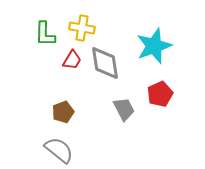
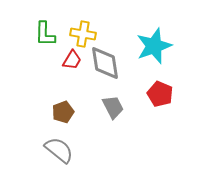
yellow cross: moved 1 px right, 6 px down
red pentagon: rotated 25 degrees counterclockwise
gray trapezoid: moved 11 px left, 2 px up
